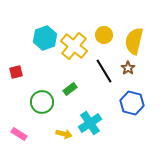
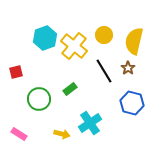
green circle: moved 3 px left, 3 px up
yellow arrow: moved 2 px left
